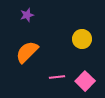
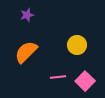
yellow circle: moved 5 px left, 6 px down
orange semicircle: moved 1 px left
pink line: moved 1 px right
